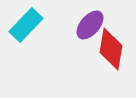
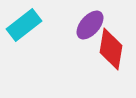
cyan rectangle: moved 2 px left; rotated 8 degrees clockwise
